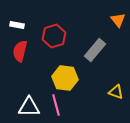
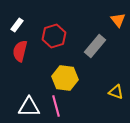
white rectangle: rotated 64 degrees counterclockwise
gray rectangle: moved 4 px up
pink line: moved 1 px down
